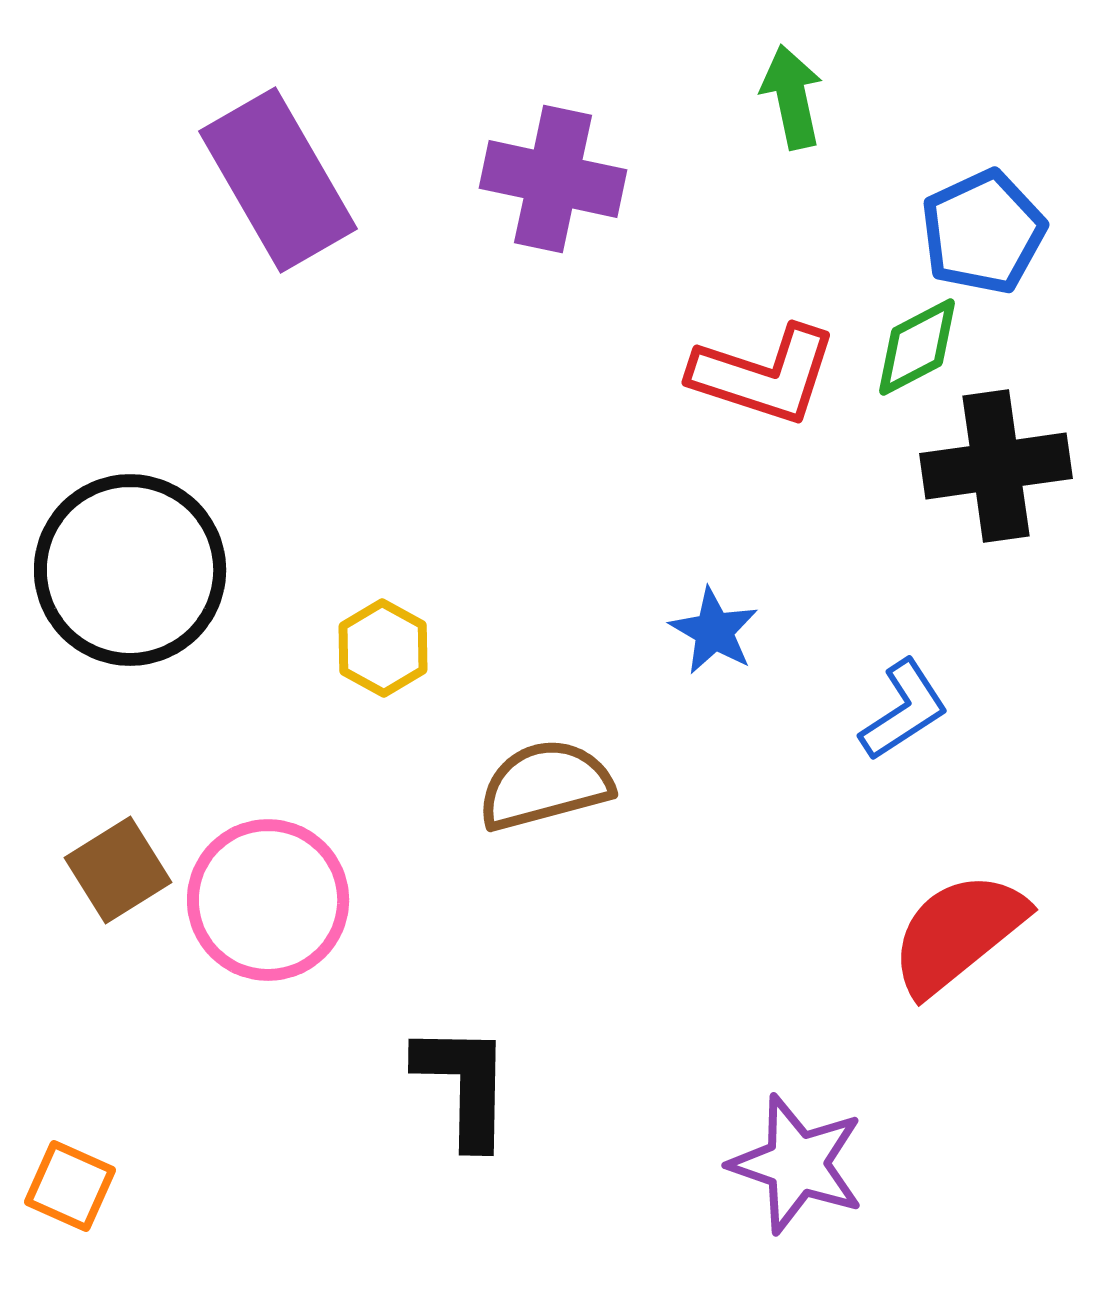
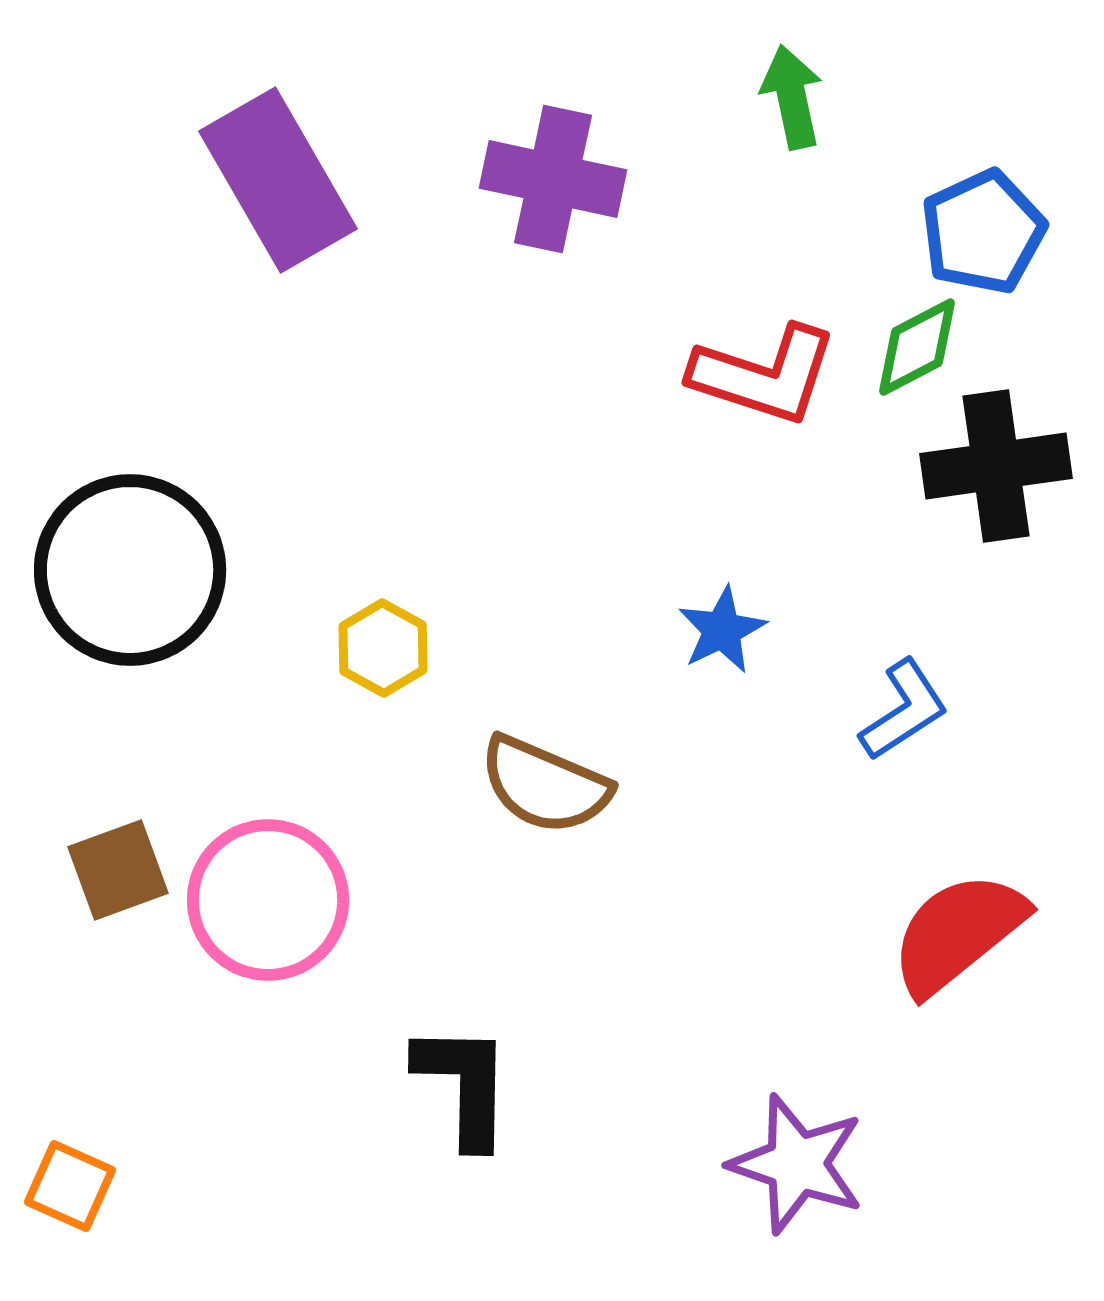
blue star: moved 8 px right, 1 px up; rotated 16 degrees clockwise
brown semicircle: rotated 142 degrees counterclockwise
brown square: rotated 12 degrees clockwise
